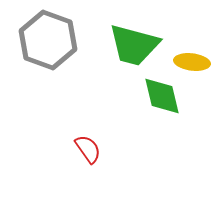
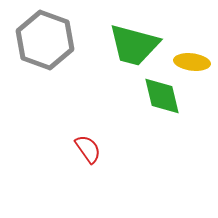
gray hexagon: moved 3 px left
